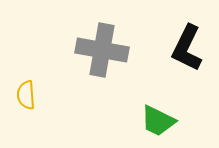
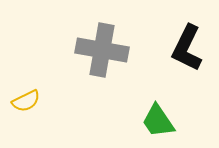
yellow semicircle: moved 6 px down; rotated 112 degrees counterclockwise
green trapezoid: rotated 30 degrees clockwise
